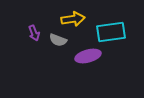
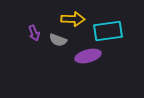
yellow arrow: rotated 10 degrees clockwise
cyan rectangle: moved 3 px left, 1 px up
